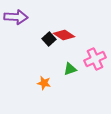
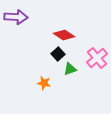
black square: moved 9 px right, 15 px down
pink cross: moved 2 px right, 1 px up; rotated 15 degrees counterclockwise
